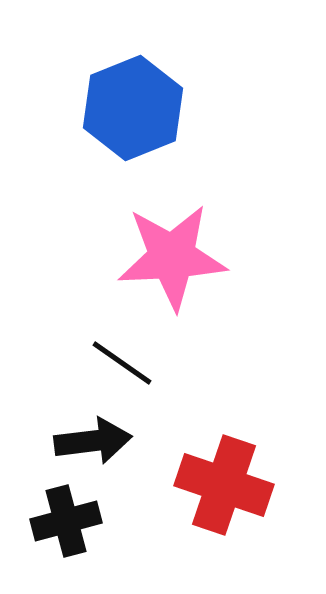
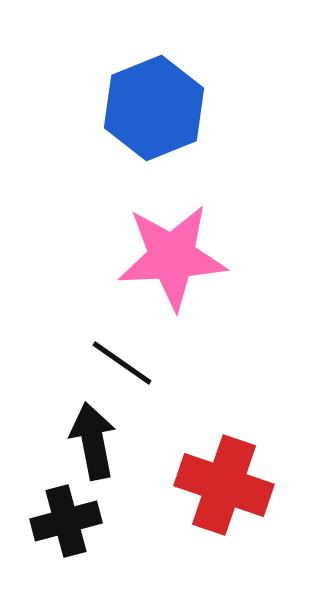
blue hexagon: moved 21 px right
black arrow: rotated 94 degrees counterclockwise
